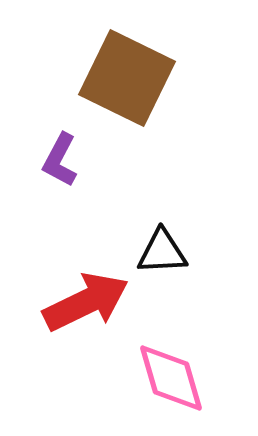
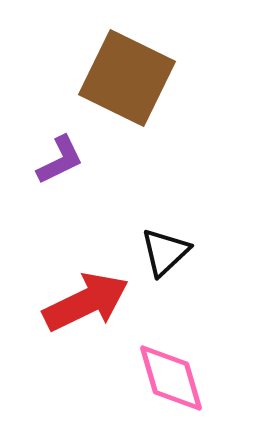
purple L-shape: rotated 144 degrees counterclockwise
black triangle: moved 3 px right; rotated 40 degrees counterclockwise
